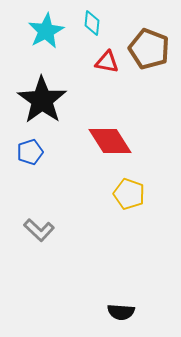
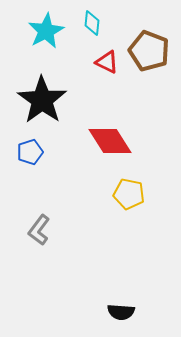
brown pentagon: moved 2 px down
red triangle: rotated 15 degrees clockwise
yellow pentagon: rotated 8 degrees counterclockwise
gray L-shape: rotated 84 degrees clockwise
